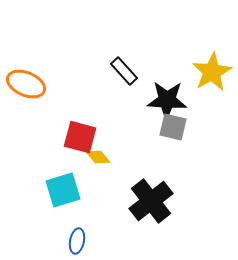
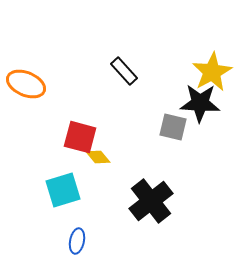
black star: moved 33 px right, 3 px down
